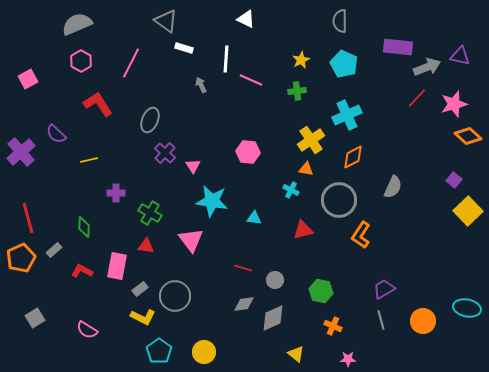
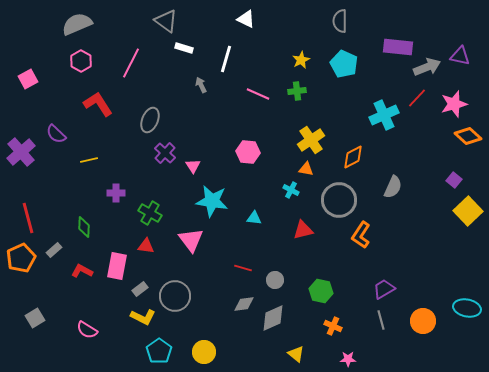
white line at (226, 59): rotated 12 degrees clockwise
pink line at (251, 80): moved 7 px right, 14 px down
cyan cross at (347, 115): moved 37 px right
